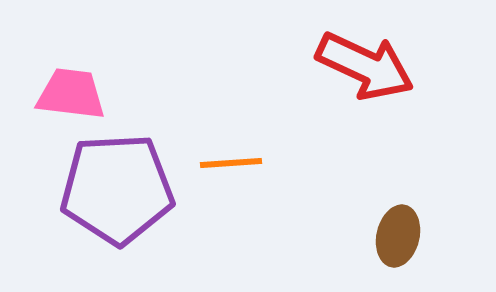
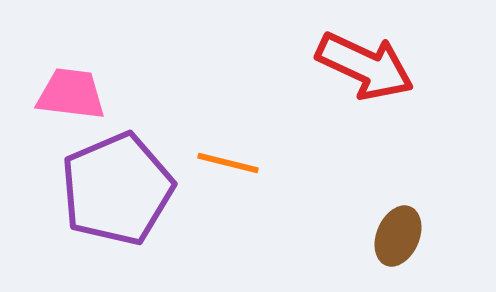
orange line: moved 3 px left; rotated 18 degrees clockwise
purple pentagon: rotated 20 degrees counterclockwise
brown ellipse: rotated 10 degrees clockwise
